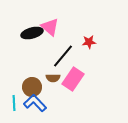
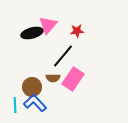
pink triangle: moved 2 px left, 2 px up; rotated 30 degrees clockwise
red star: moved 12 px left, 11 px up
cyan line: moved 1 px right, 2 px down
